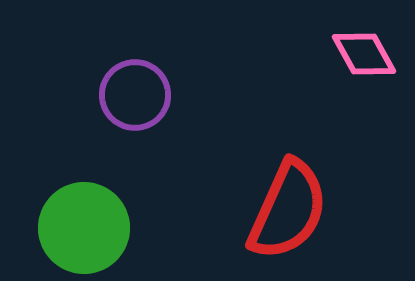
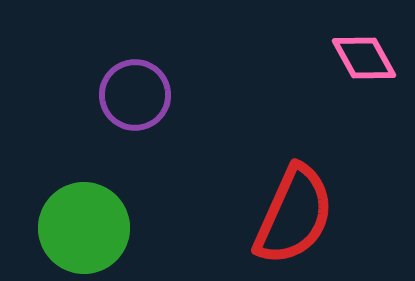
pink diamond: moved 4 px down
red semicircle: moved 6 px right, 5 px down
